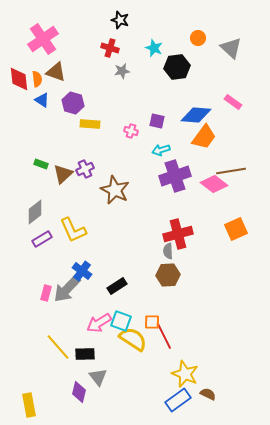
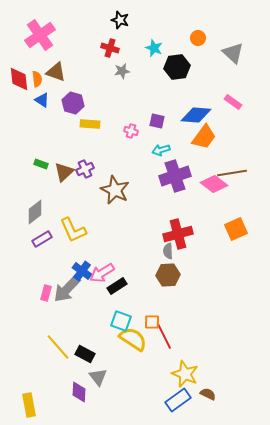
pink cross at (43, 39): moved 3 px left, 4 px up
gray triangle at (231, 48): moved 2 px right, 5 px down
brown line at (231, 171): moved 1 px right, 2 px down
brown triangle at (63, 174): moved 1 px right, 2 px up
pink arrow at (99, 323): moved 3 px right, 50 px up
black rectangle at (85, 354): rotated 30 degrees clockwise
purple diamond at (79, 392): rotated 10 degrees counterclockwise
